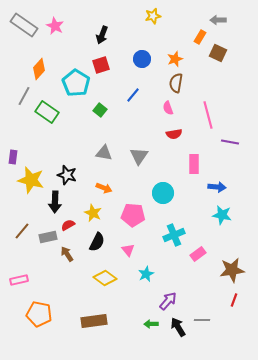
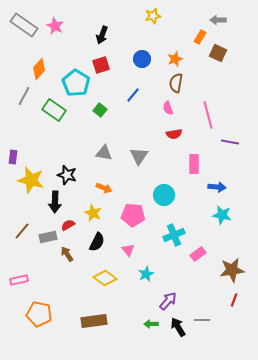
green rectangle at (47, 112): moved 7 px right, 2 px up
cyan circle at (163, 193): moved 1 px right, 2 px down
